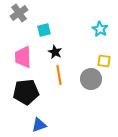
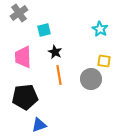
black pentagon: moved 1 px left, 5 px down
